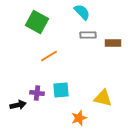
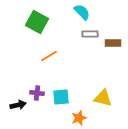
gray rectangle: moved 2 px right, 1 px up
cyan square: moved 7 px down
